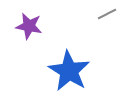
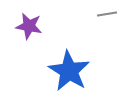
gray line: rotated 18 degrees clockwise
